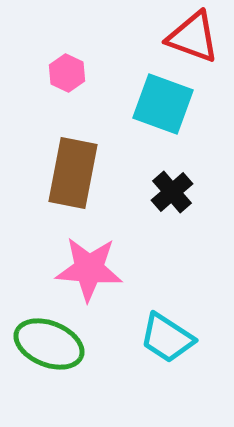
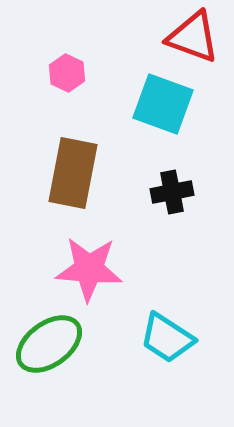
black cross: rotated 30 degrees clockwise
green ellipse: rotated 58 degrees counterclockwise
